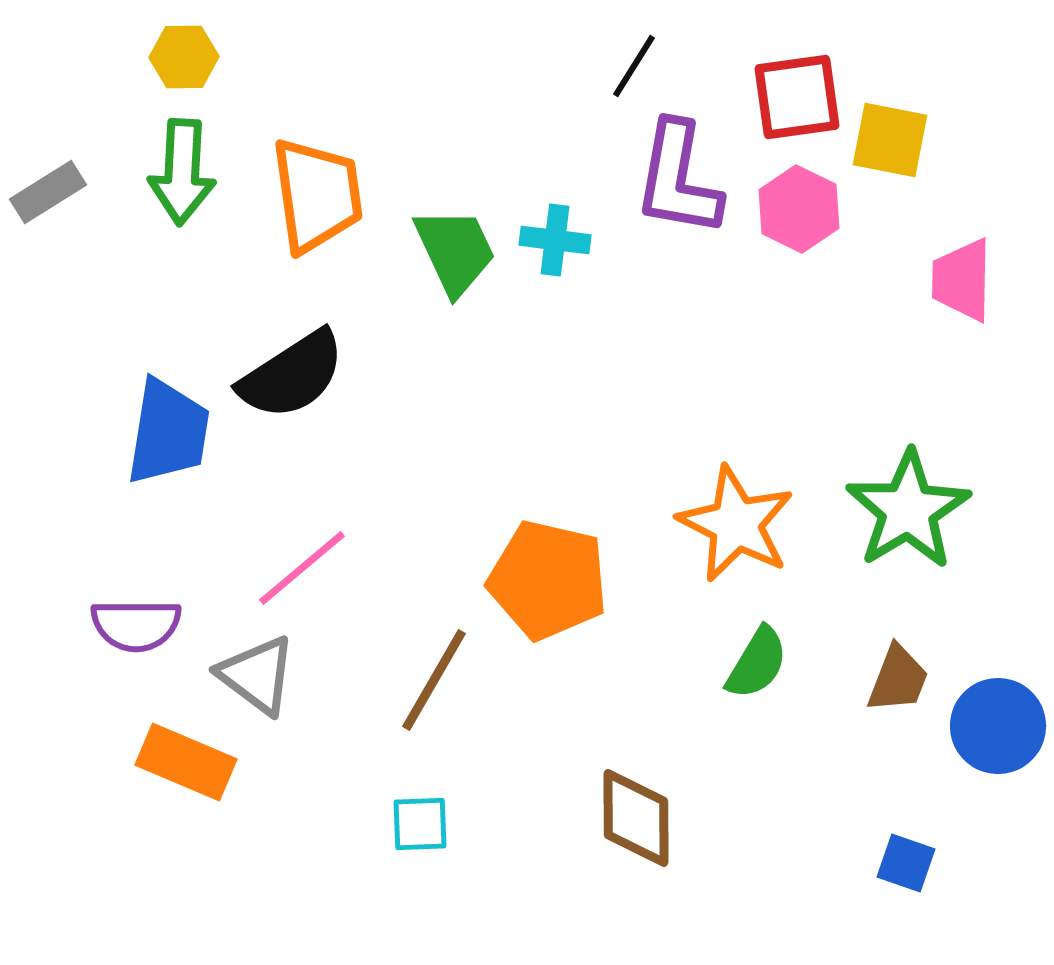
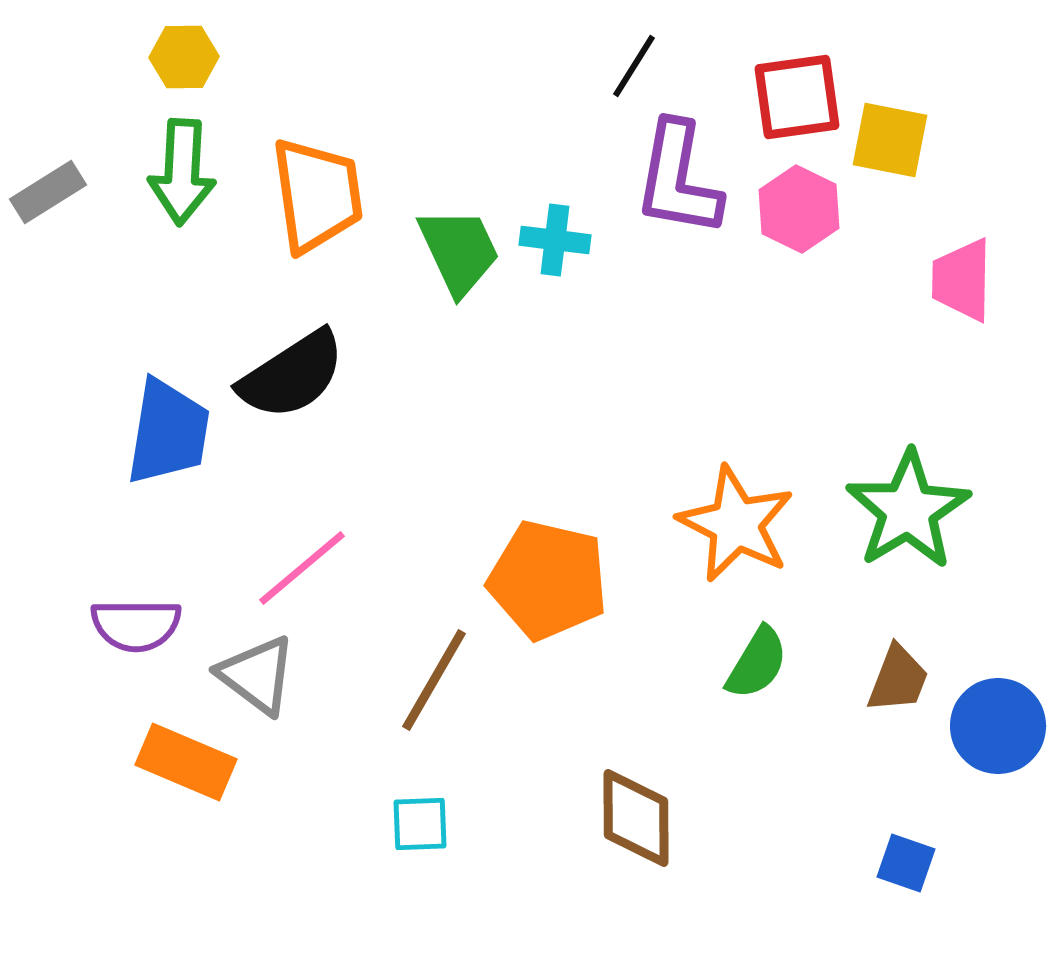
green trapezoid: moved 4 px right
